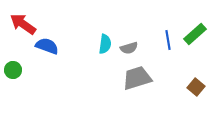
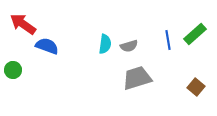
gray semicircle: moved 2 px up
